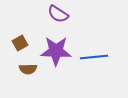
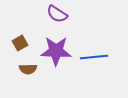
purple semicircle: moved 1 px left
